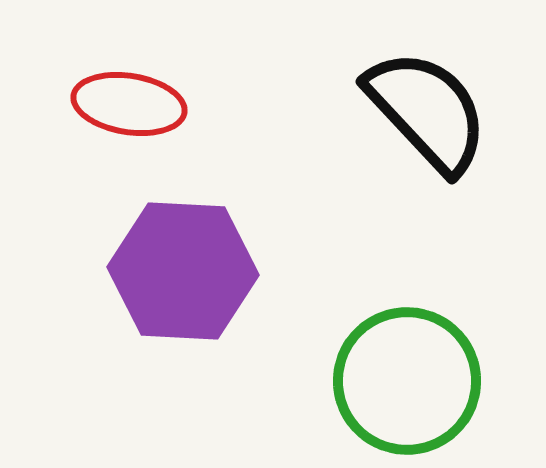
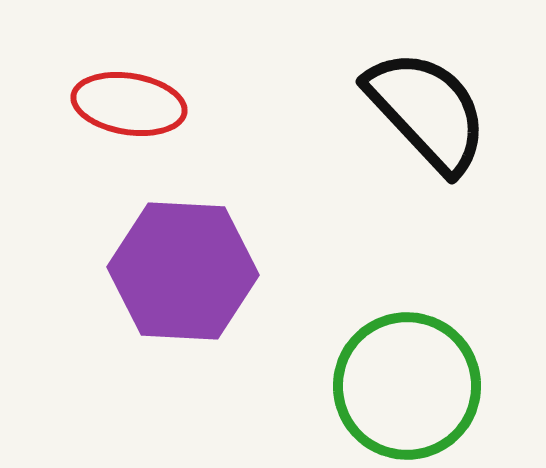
green circle: moved 5 px down
